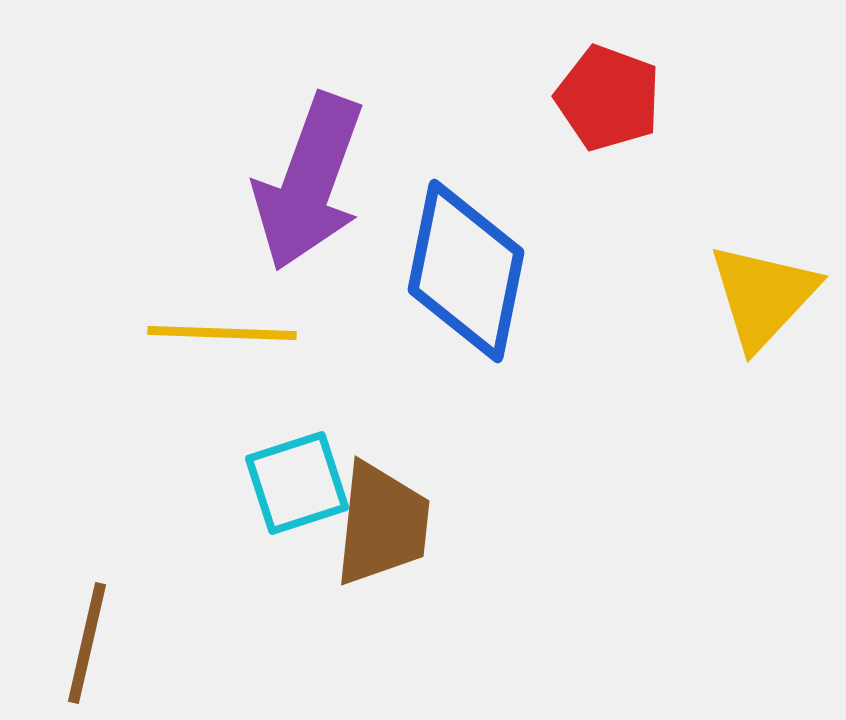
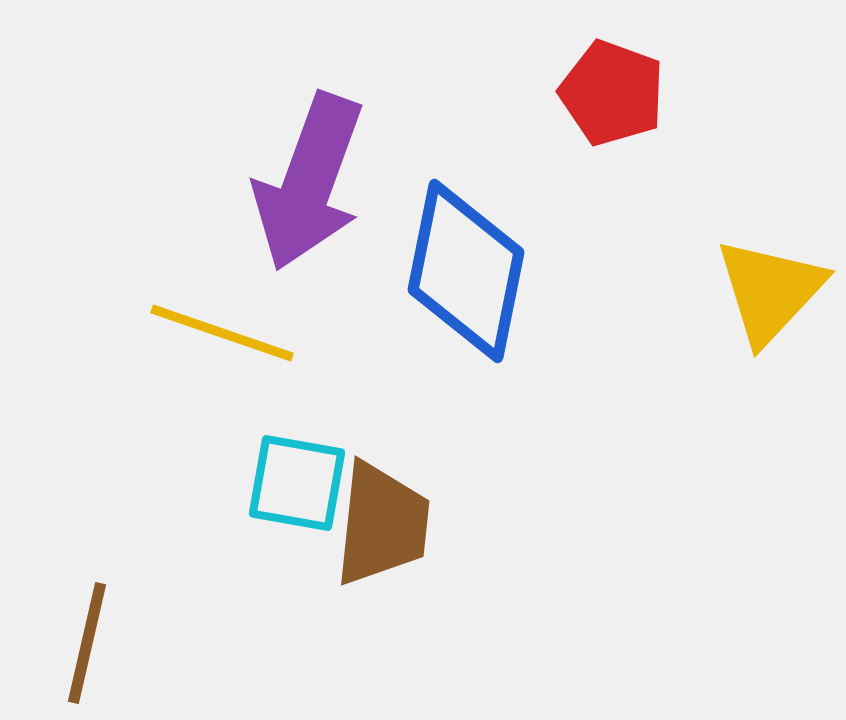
red pentagon: moved 4 px right, 5 px up
yellow triangle: moved 7 px right, 5 px up
yellow line: rotated 17 degrees clockwise
cyan square: rotated 28 degrees clockwise
